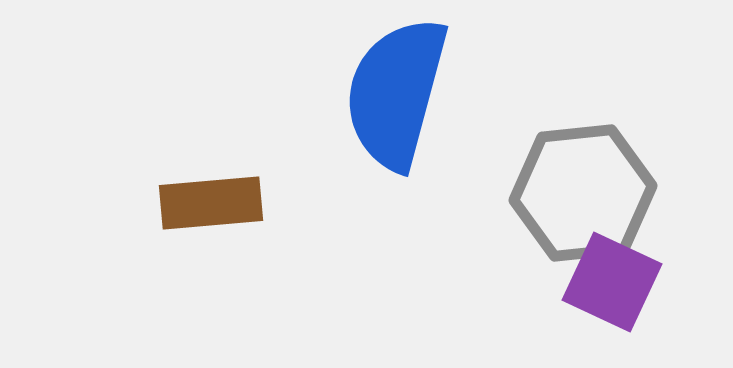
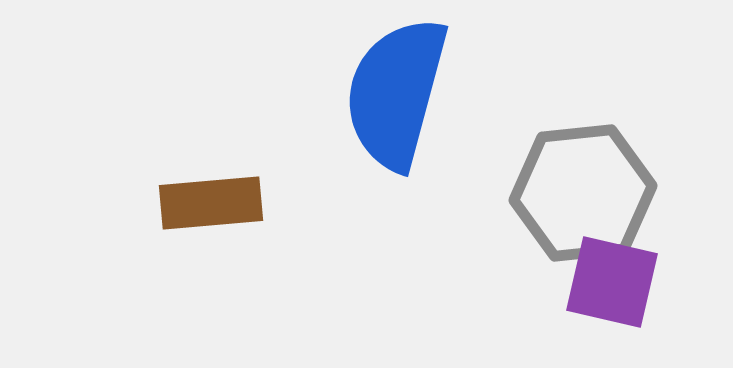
purple square: rotated 12 degrees counterclockwise
